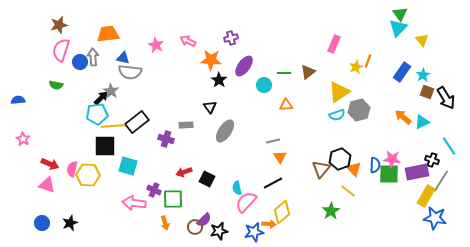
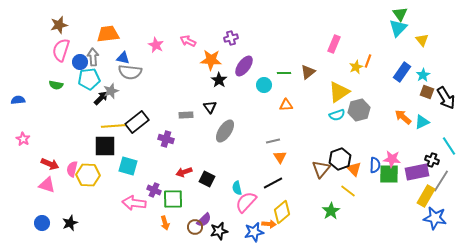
gray star at (111, 91): rotated 21 degrees clockwise
cyan pentagon at (97, 114): moved 8 px left, 35 px up
gray rectangle at (186, 125): moved 10 px up
